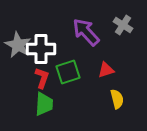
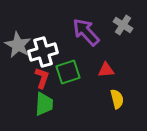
white cross: moved 2 px right, 3 px down; rotated 16 degrees counterclockwise
red triangle: rotated 12 degrees clockwise
